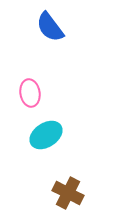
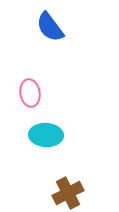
cyan ellipse: rotated 36 degrees clockwise
brown cross: rotated 36 degrees clockwise
